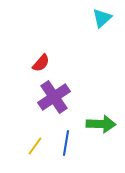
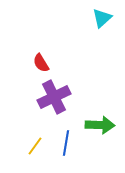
red semicircle: rotated 108 degrees clockwise
purple cross: rotated 8 degrees clockwise
green arrow: moved 1 px left, 1 px down
